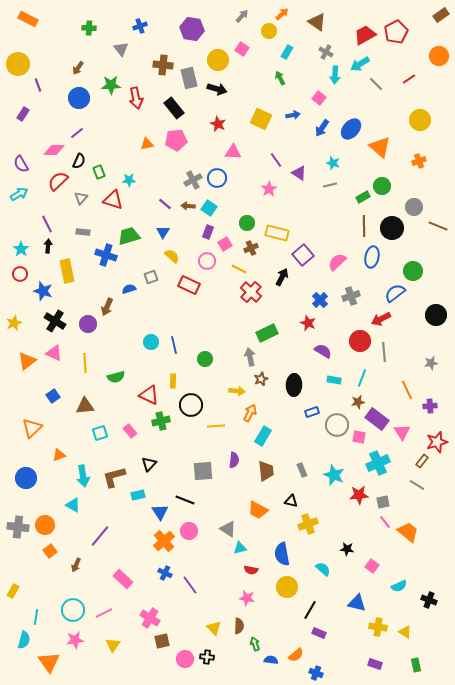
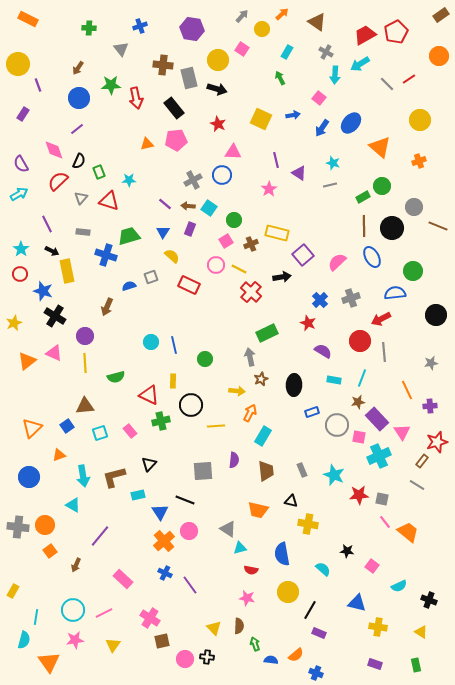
yellow circle at (269, 31): moved 7 px left, 2 px up
gray line at (376, 84): moved 11 px right
blue ellipse at (351, 129): moved 6 px up
purple line at (77, 133): moved 4 px up
pink diamond at (54, 150): rotated 70 degrees clockwise
purple line at (276, 160): rotated 21 degrees clockwise
blue circle at (217, 178): moved 5 px right, 3 px up
red triangle at (113, 200): moved 4 px left, 1 px down
green circle at (247, 223): moved 13 px left, 3 px up
purple rectangle at (208, 232): moved 18 px left, 3 px up
pink square at (225, 244): moved 1 px right, 3 px up
black arrow at (48, 246): moved 4 px right, 5 px down; rotated 112 degrees clockwise
brown cross at (251, 248): moved 4 px up
blue ellipse at (372, 257): rotated 40 degrees counterclockwise
pink circle at (207, 261): moved 9 px right, 4 px down
black arrow at (282, 277): rotated 54 degrees clockwise
blue semicircle at (129, 289): moved 3 px up
blue semicircle at (395, 293): rotated 30 degrees clockwise
gray cross at (351, 296): moved 2 px down
black cross at (55, 321): moved 5 px up
purple circle at (88, 324): moved 3 px left, 12 px down
blue square at (53, 396): moved 14 px right, 30 px down
purple rectangle at (377, 419): rotated 10 degrees clockwise
cyan cross at (378, 463): moved 1 px right, 7 px up
blue circle at (26, 478): moved 3 px right, 1 px up
gray square at (383, 502): moved 1 px left, 3 px up; rotated 24 degrees clockwise
orange trapezoid at (258, 510): rotated 15 degrees counterclockwise
yellow cross at (308, 524): rotated 30 degrees clockwise
black star at (347, 549): moved 2 px down
yellow circle at (287, 587): moved 1 px right, 5 px down
yellow triangle at (405, 632): moved 16 px right
